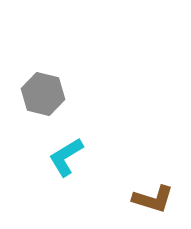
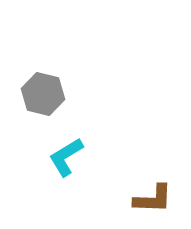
brown L-shape: rotated 15 degrees counterclockwise
